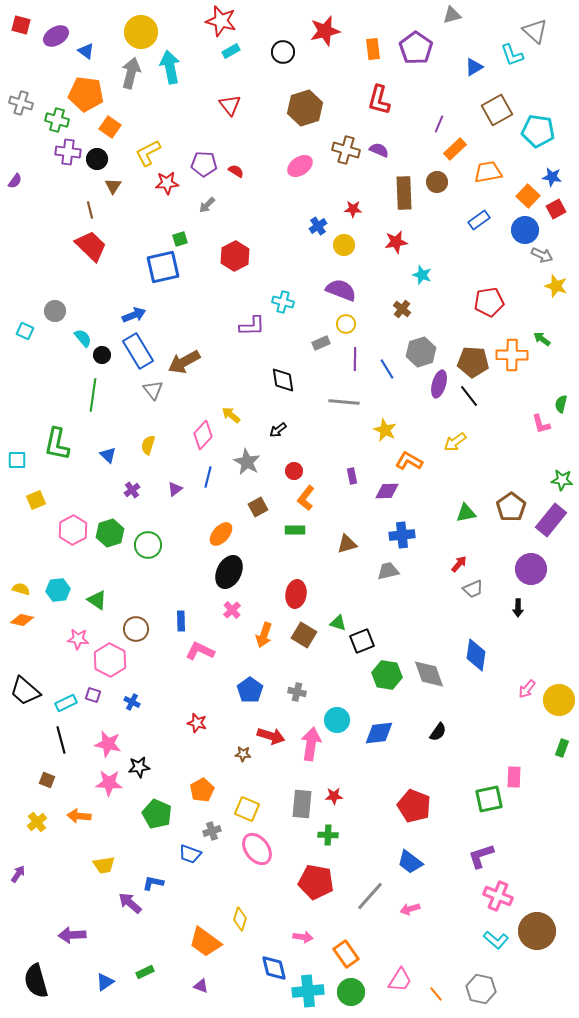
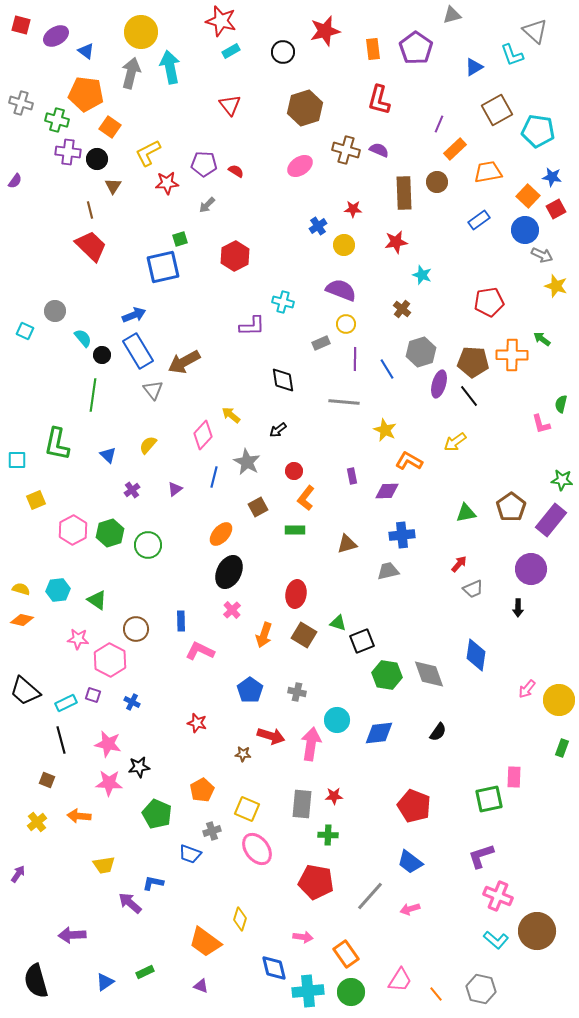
yellow semicircle at (148, 445): rotated 24 degrees clockwise
blue line at (208, 477): moved 6 px right
